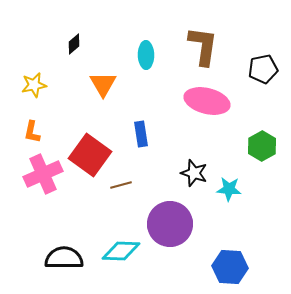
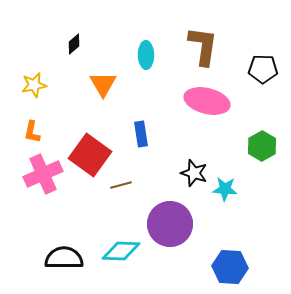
black pentagon: rotated 12 degrees clockwise
cyan star: moved 4 px left
